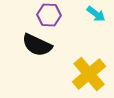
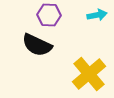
cyan arrow: moved 1 px right, 1 px down; rotated 48 degrees counterclockwise
